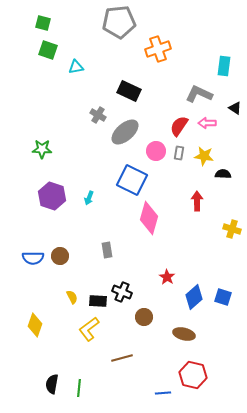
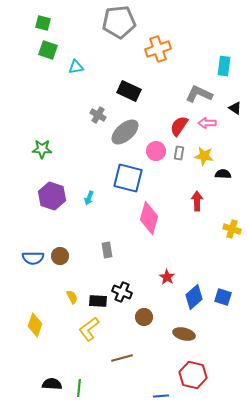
blue square at (132, 180): moved 4 px left, 2 px up; rotated 12 degrees counterclockwise
black semicircle at (52, 384): rotated 84 degrees clockwise
blue line at (163, 393): moved 2 px left, 3 px down
